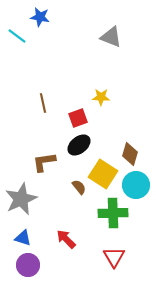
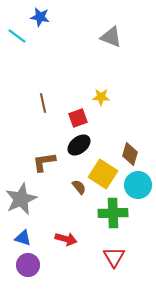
cyan circle: moved 2 px right
red arrow: rotated 150 degrees clockwise
